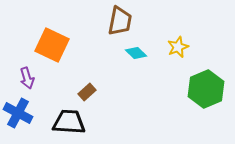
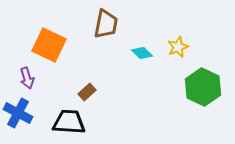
brown trapezoid: moved 14 px left, 3 px down
orange square: moved 3 px left
cyan diamond: moved 6 px right
green hexagon: moved 3 px left, 2 px up; rotated 12 degrees counterclockwise
